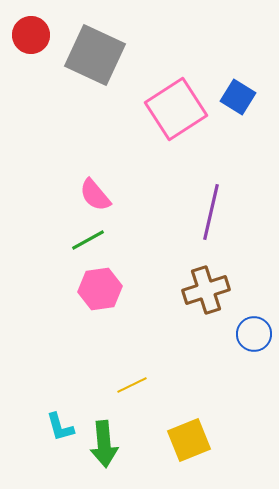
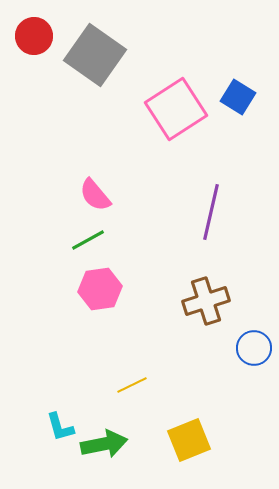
red circle: moved 3 px right, 1 px down
gray square: rotated 10 degrees clockwise
brown cross: moved 11 px down
blue circle: moved 14 px down
green arrow: rotated 96 degrees counterclockwise
